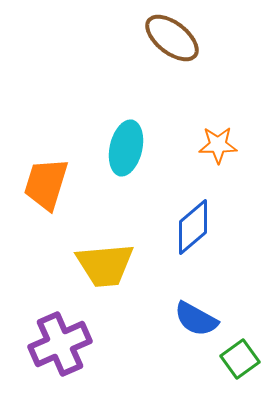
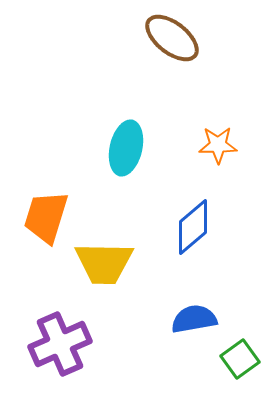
orange trapezoid: moved 33 px down
yellow trapezoid: moved 1 px left, 2 px up; rotated 6 degrees clockwise
blue semicircle: moved 2 px left; rotated 141 degrees clockwise
